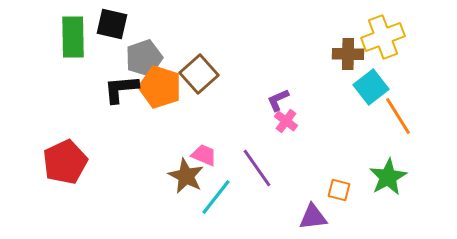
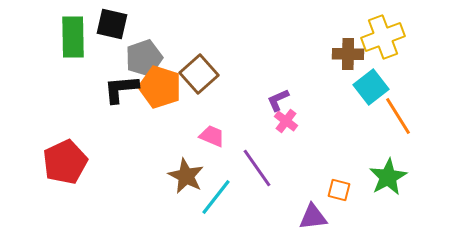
pink trapezoid: moved 8 px right, 19 px up
